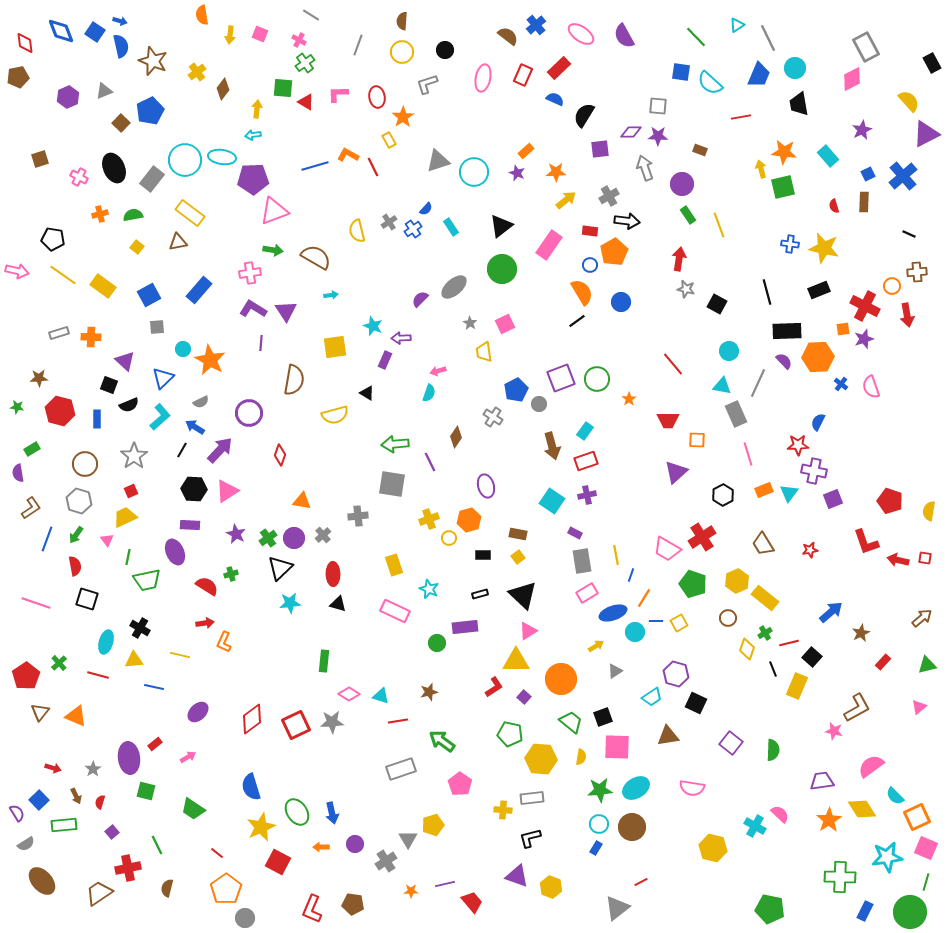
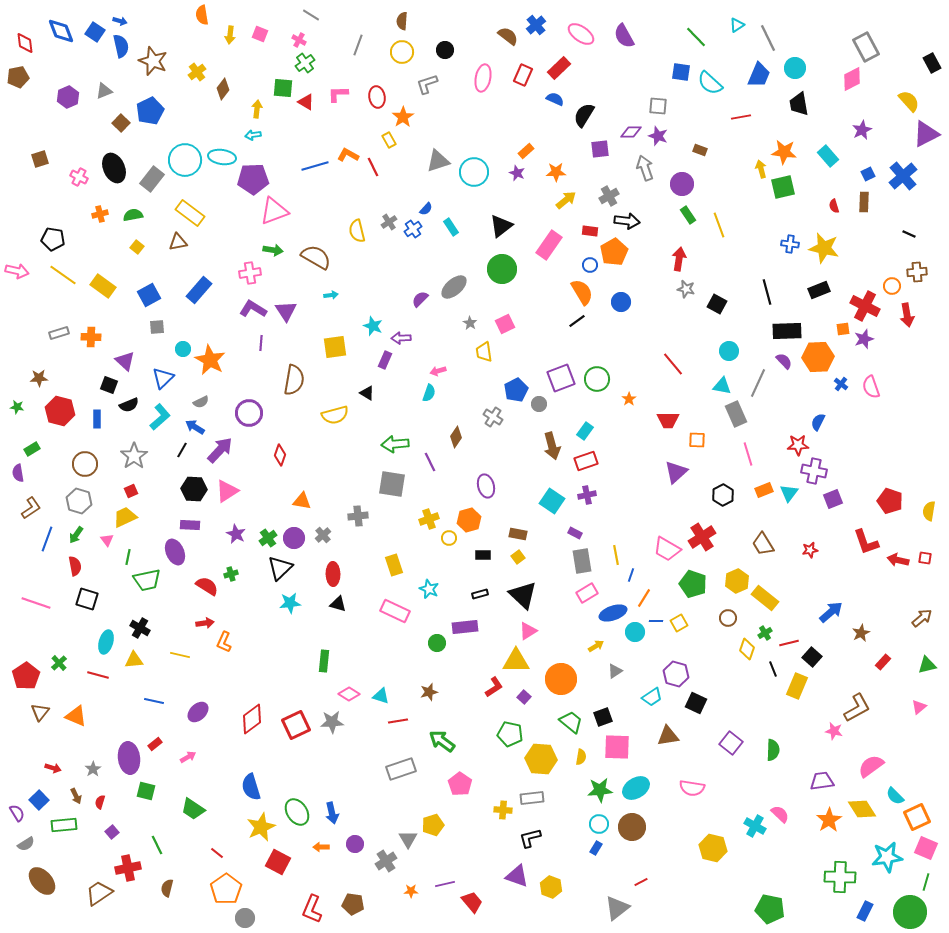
purple star at (658, 136): rotated 18 degrees clockwise
blue line at (154, 687): moved 14 px down
